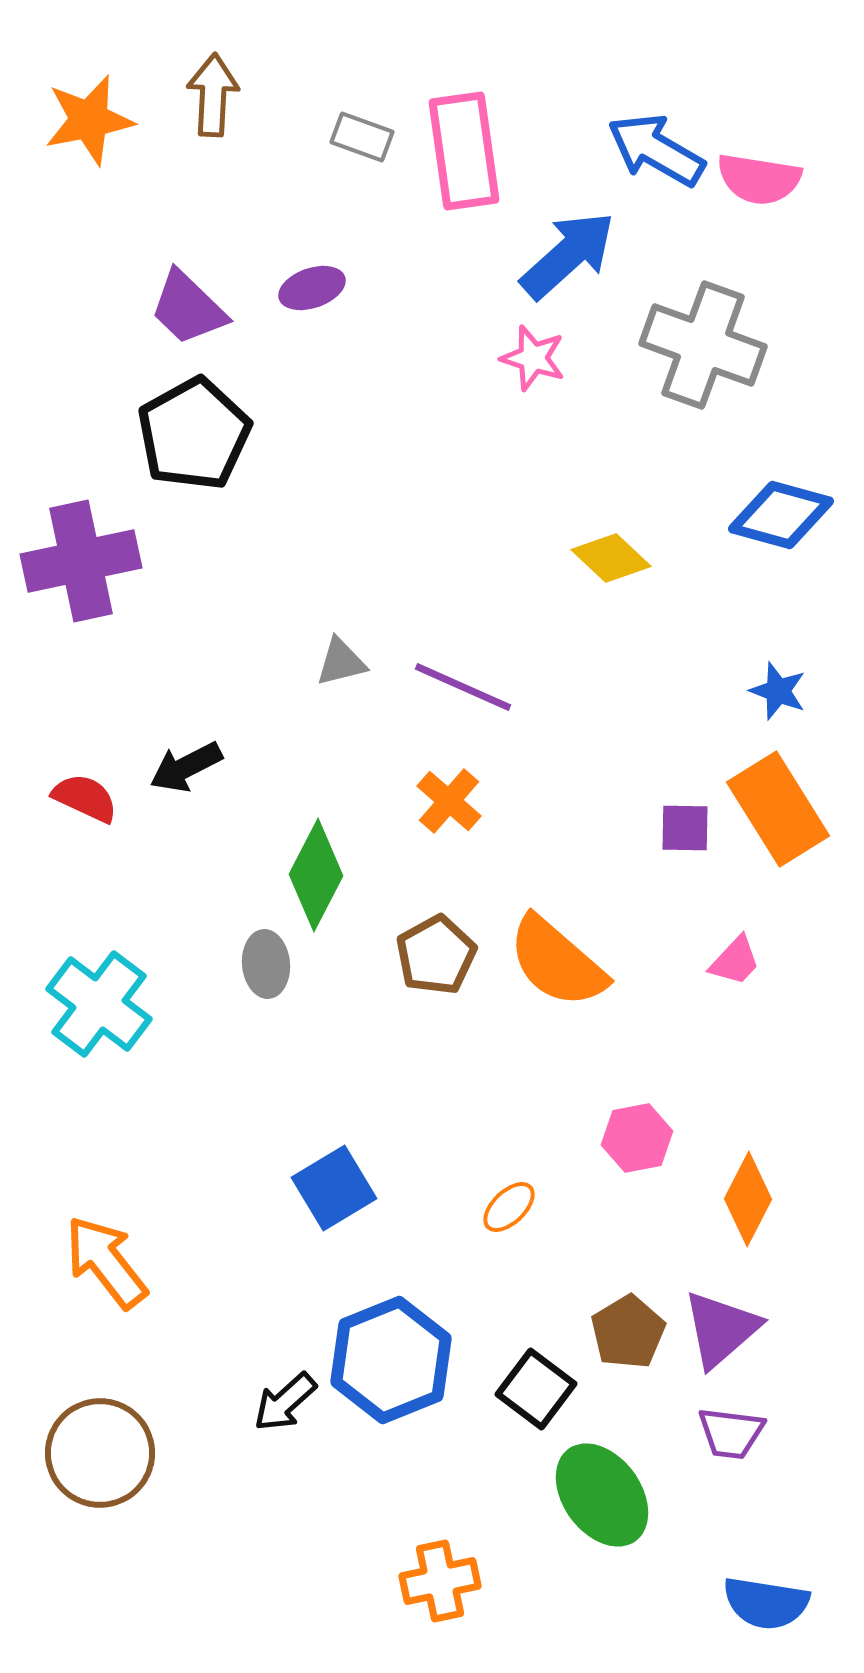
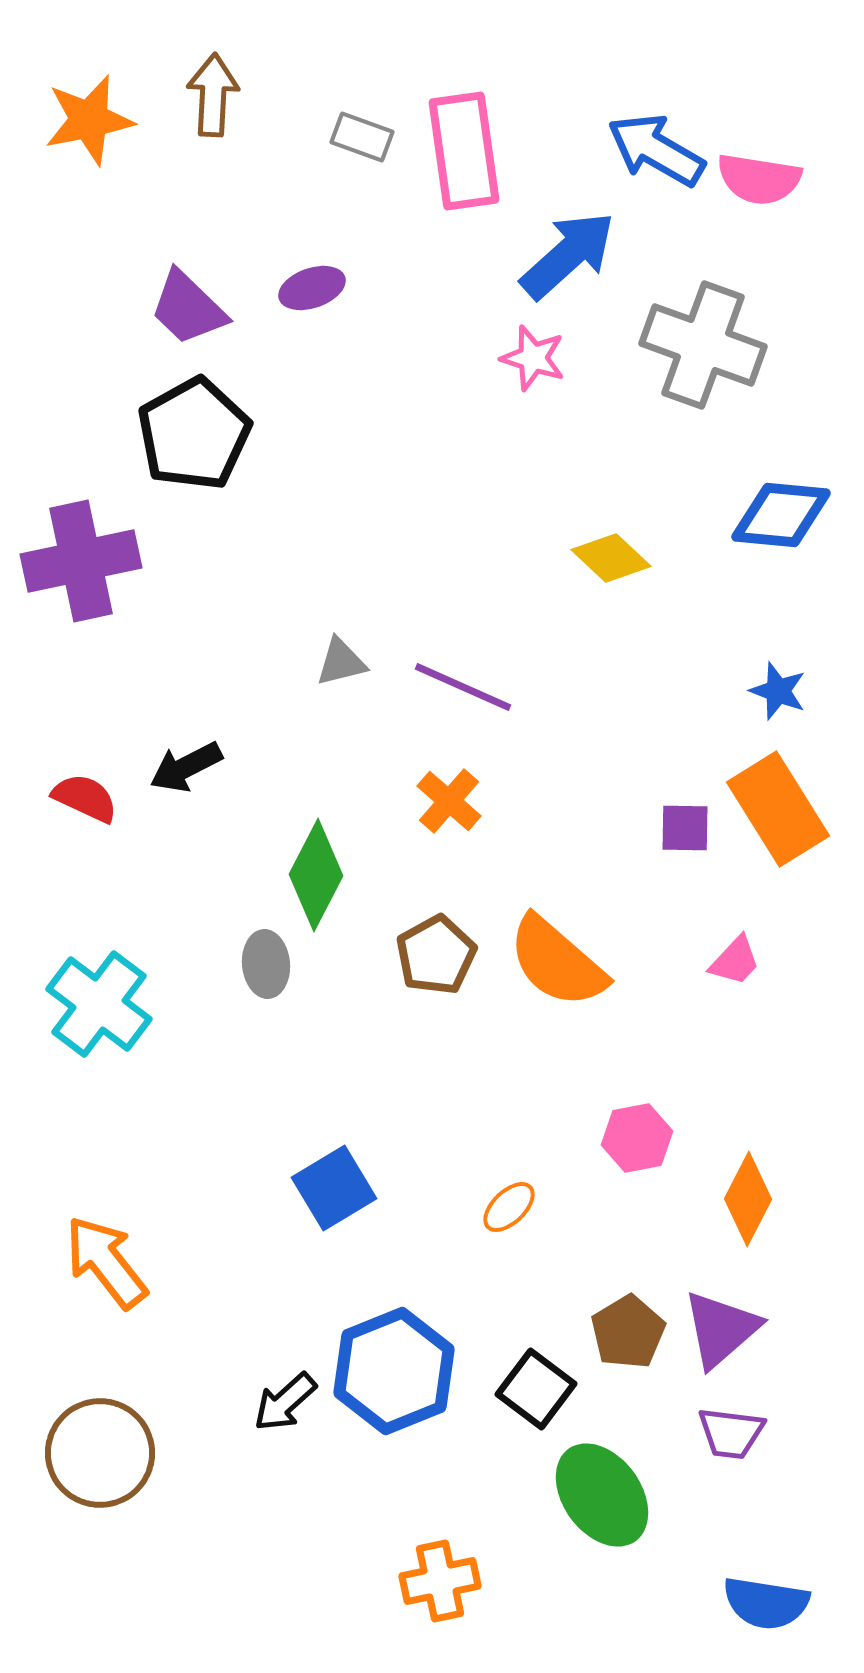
blue diamond at (781, 515): rotated 10 degrees counterclockwise
blue hexagon at (391, 1360): moved 3 px right, 11 px down
